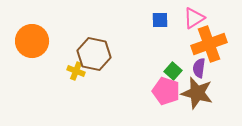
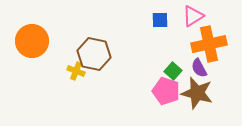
pink triangle: moved 1 px left, 2 px up
orange cross: rotated 8 degrees clockwise
purple semicircle: rotated 36 degrees counterclockwise
